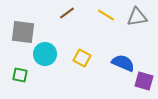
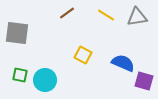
gray square: moved 6 px left, 1 px down
cyan circle: moved 26 px down
yellow square: moved 1 px right, 3 px up
